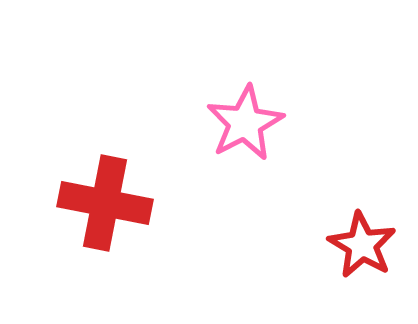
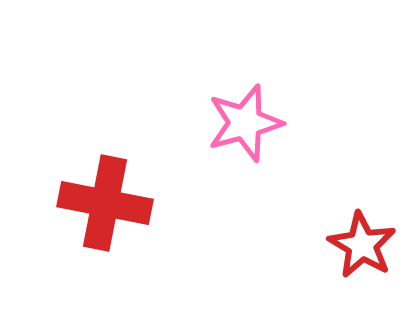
pink star: rotated 12 degrees clockwise
